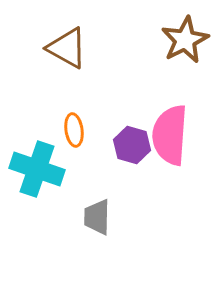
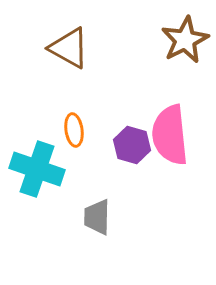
brown triangle: moved 2 px right
pink semicircle: rotated 10 degrees counterclockwise
